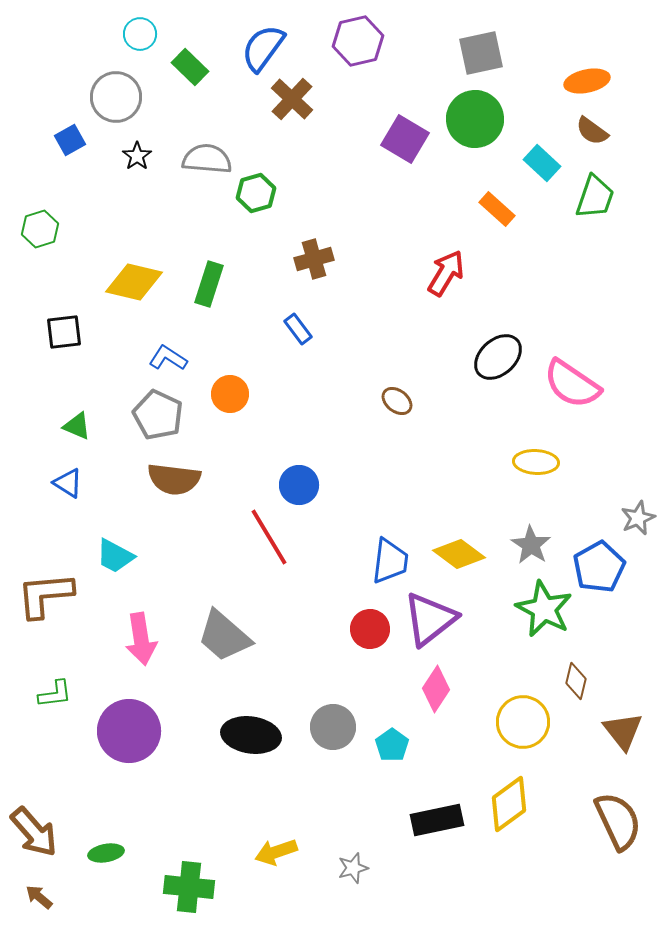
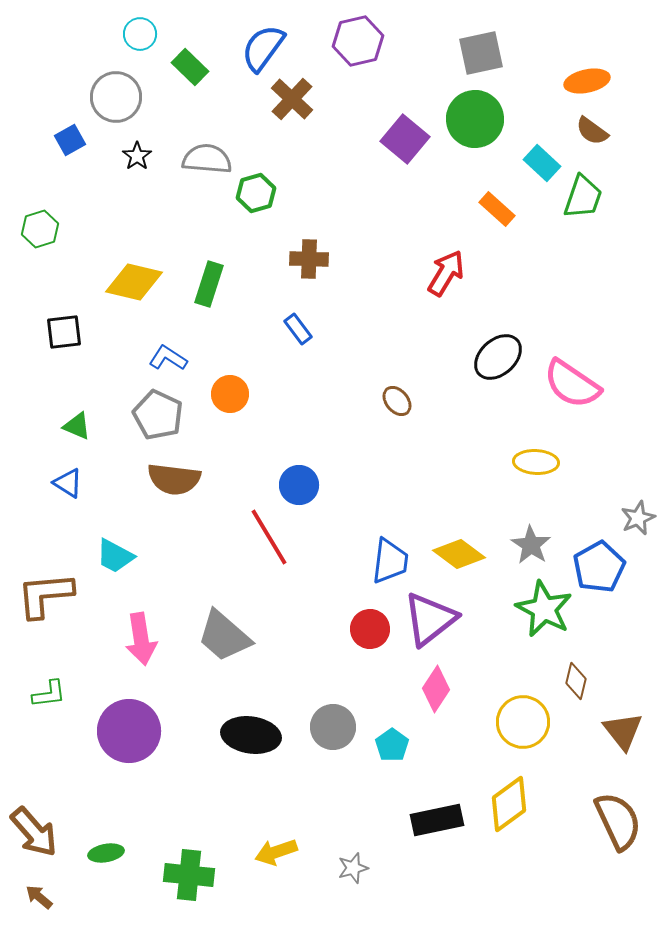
purple square at (405, 139): rotated 9 degrees clockwise
green trapezoid at (595, 197): moved 12 px left
brown cross at (314, 259): moved 5 px left; rotated 18 degrees clockwise
brown ellipse at (397, 401): rotated 12 degrees clockwise
green L-shape at (55, 694): moved 6 px left
green cross at (189, 887): moved 12 px up
